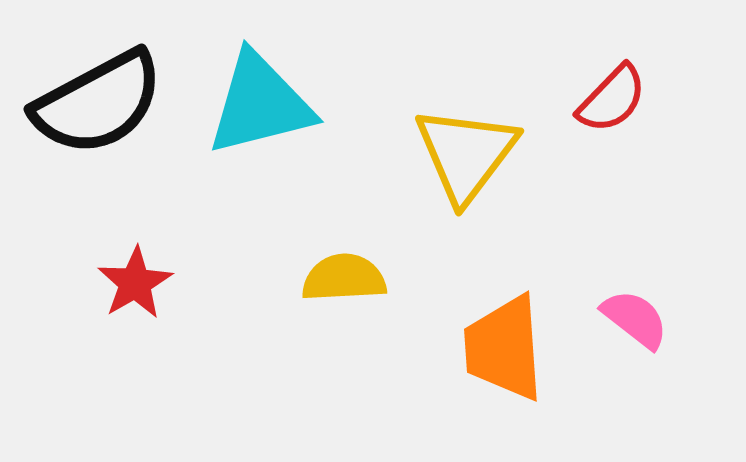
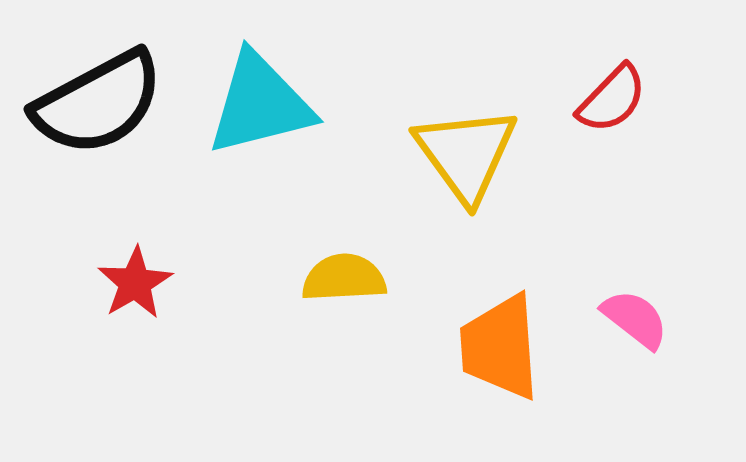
yellow triangle: rotated 13 degrees counterclockwise
orange trapezoid: moved 4 px left, 1 px up
